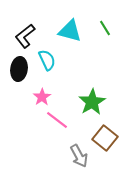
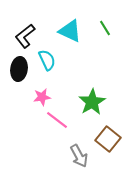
cyan triangle: rotated 10 degrees clockwise
pink star: rotated 24 degrees clockwise
brown square: moved 3 px right, 1 px down
